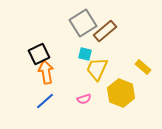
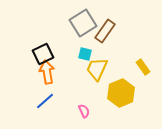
brown rectangle: rotated 15 degrees counterclockwise
black square: moved 4 px right
yellow rectangle: rotated 14 degrees clockwise
orange arrow: moved 1 px right
yellow hexagon: rotated 16 degrees clockwise
pink semicircle: moved 12 px down; rotated 96 degrees counterclockwise
